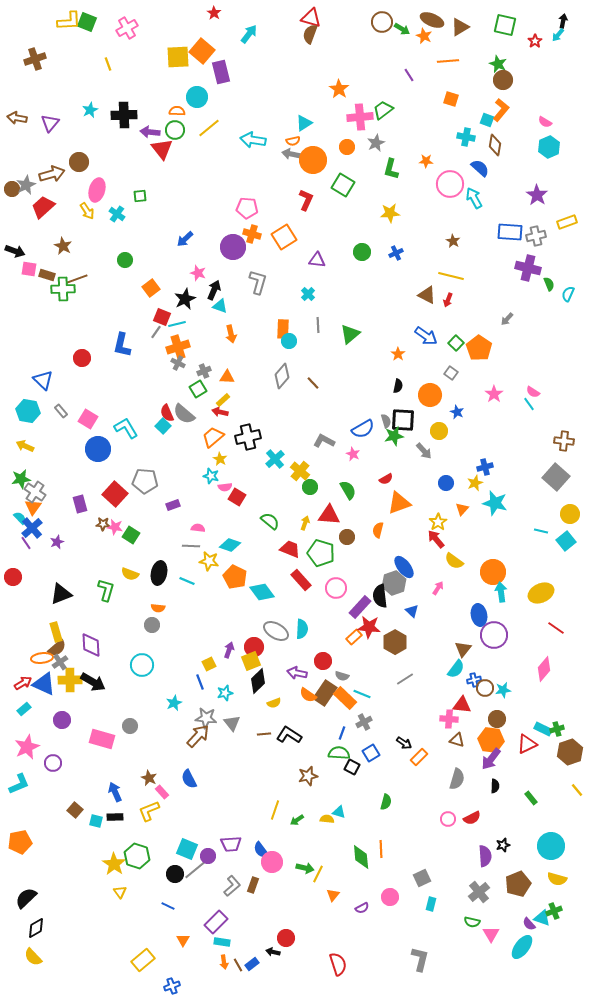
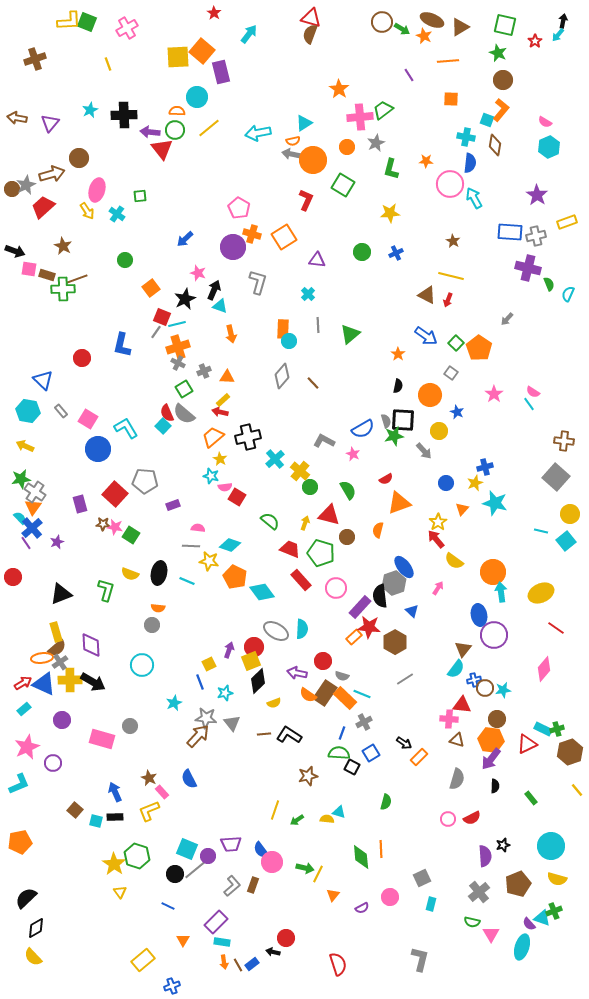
green star at (498, 64): moved 11 px up
orange square at (451, 99): rotated 14 degrees counterclockwise
cyan arrow at (253, 140): moved 5 px right, 7 px up; rotated 20 degrees counterclockwise
brown circle at (79, 162): moved 4 px up
blue semicircle at (480, 168): moved 10 px left, 5 px up; rotated 54 degrees clockwise
pink pentagon at (247, 208): moved 8 px left; rotated 25 degrees clockwise
green square at (198, 389): moved 14 px left
red triangle at (329, 515): rotated 10 degrees clockwise
cyan ellipse at (522, 947): rotated 20 degrees counterclockwise
